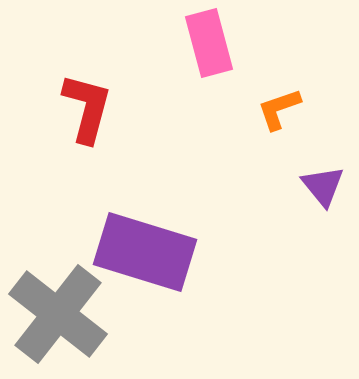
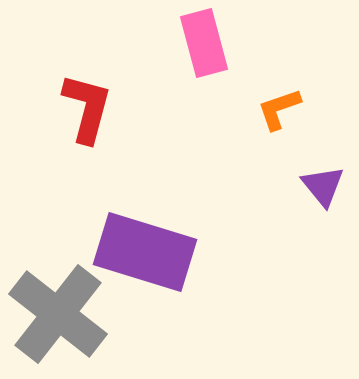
pink rectangle: moved 5 px left
